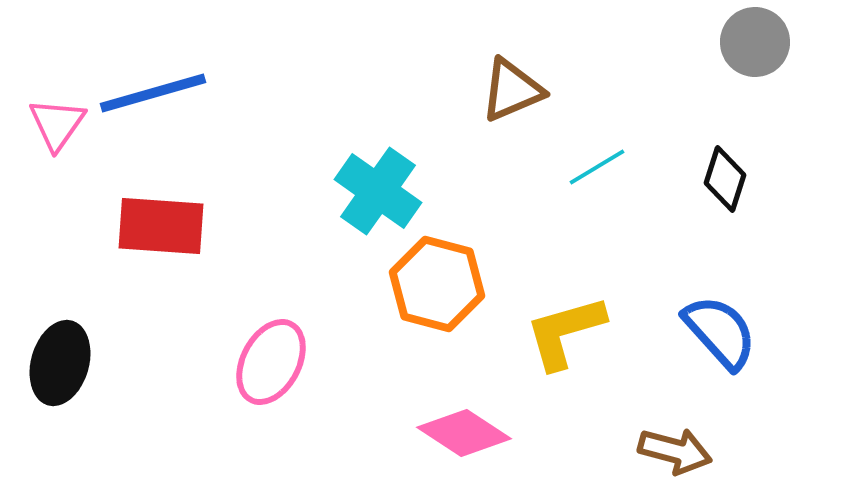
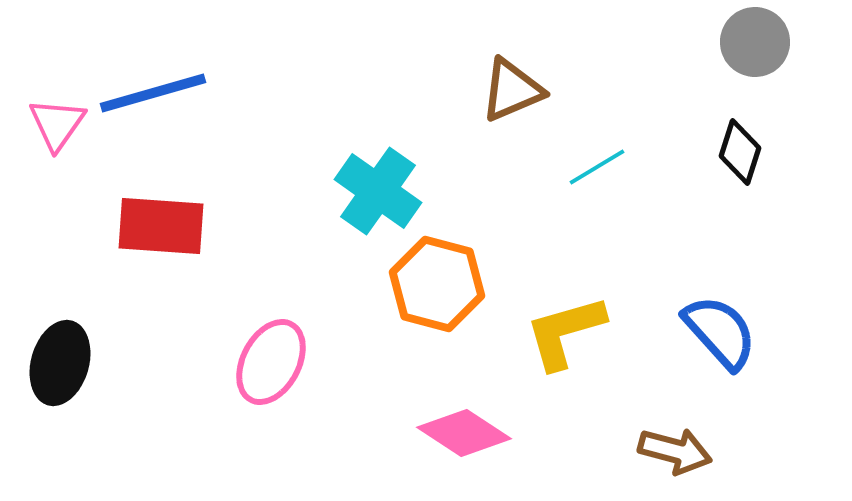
black diamond: moved 15 px right, 27 px up
